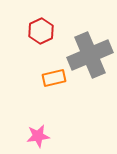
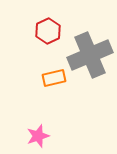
red hexagon: moved 7 px right
pink star: rotated 10 degrees counterclockwise
